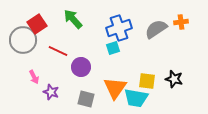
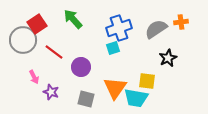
red line: moved 4 px left, 1 px down; rotated 12 degrees clockwise
black star: moved 6 px left, 21 px up; rotated 30 degrees clockwise
